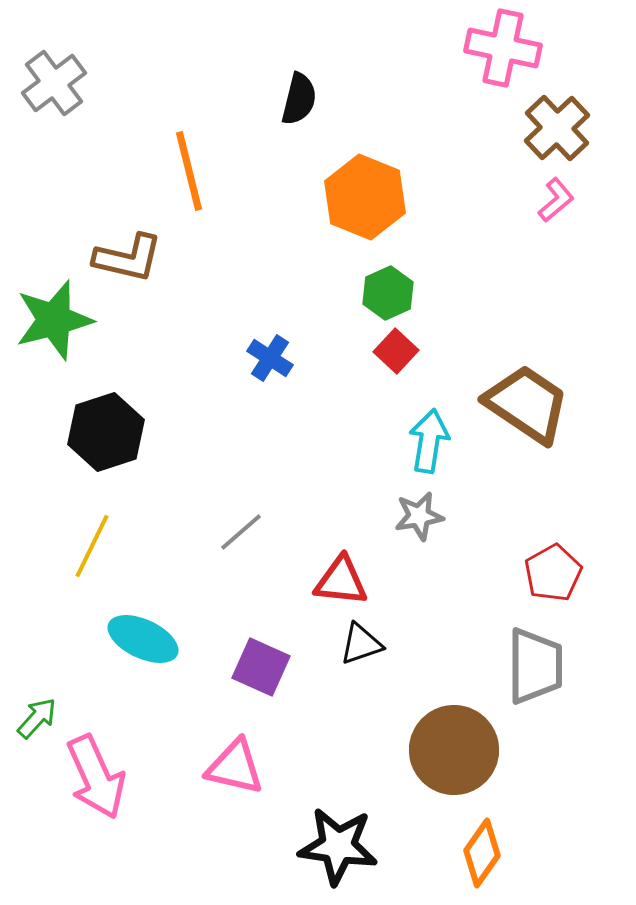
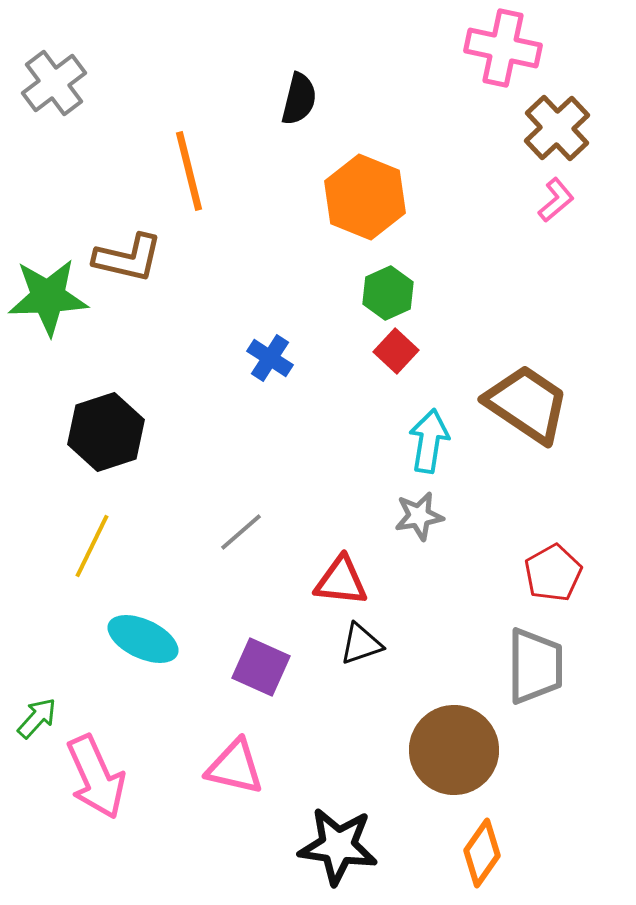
green star: moved 6 px left, 23 px up; rotated 12 degrees clockwise
